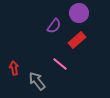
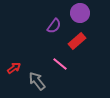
purple circle: moved 1 px right
red rectangle: moved 1 px down
red arrow: rotated 64 degrees clockwise
